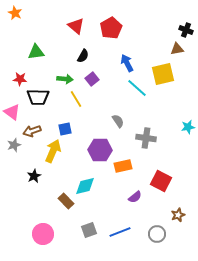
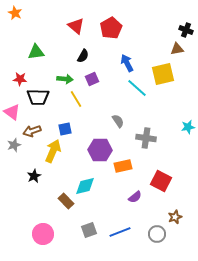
purple square: rotated 16 degrees clockwise
brown star: moved 3 px left, 2 px down
